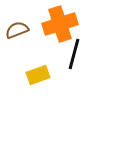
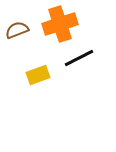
black line: moved 5 px right, 4 px down; rotated 48 degrees clockwise
